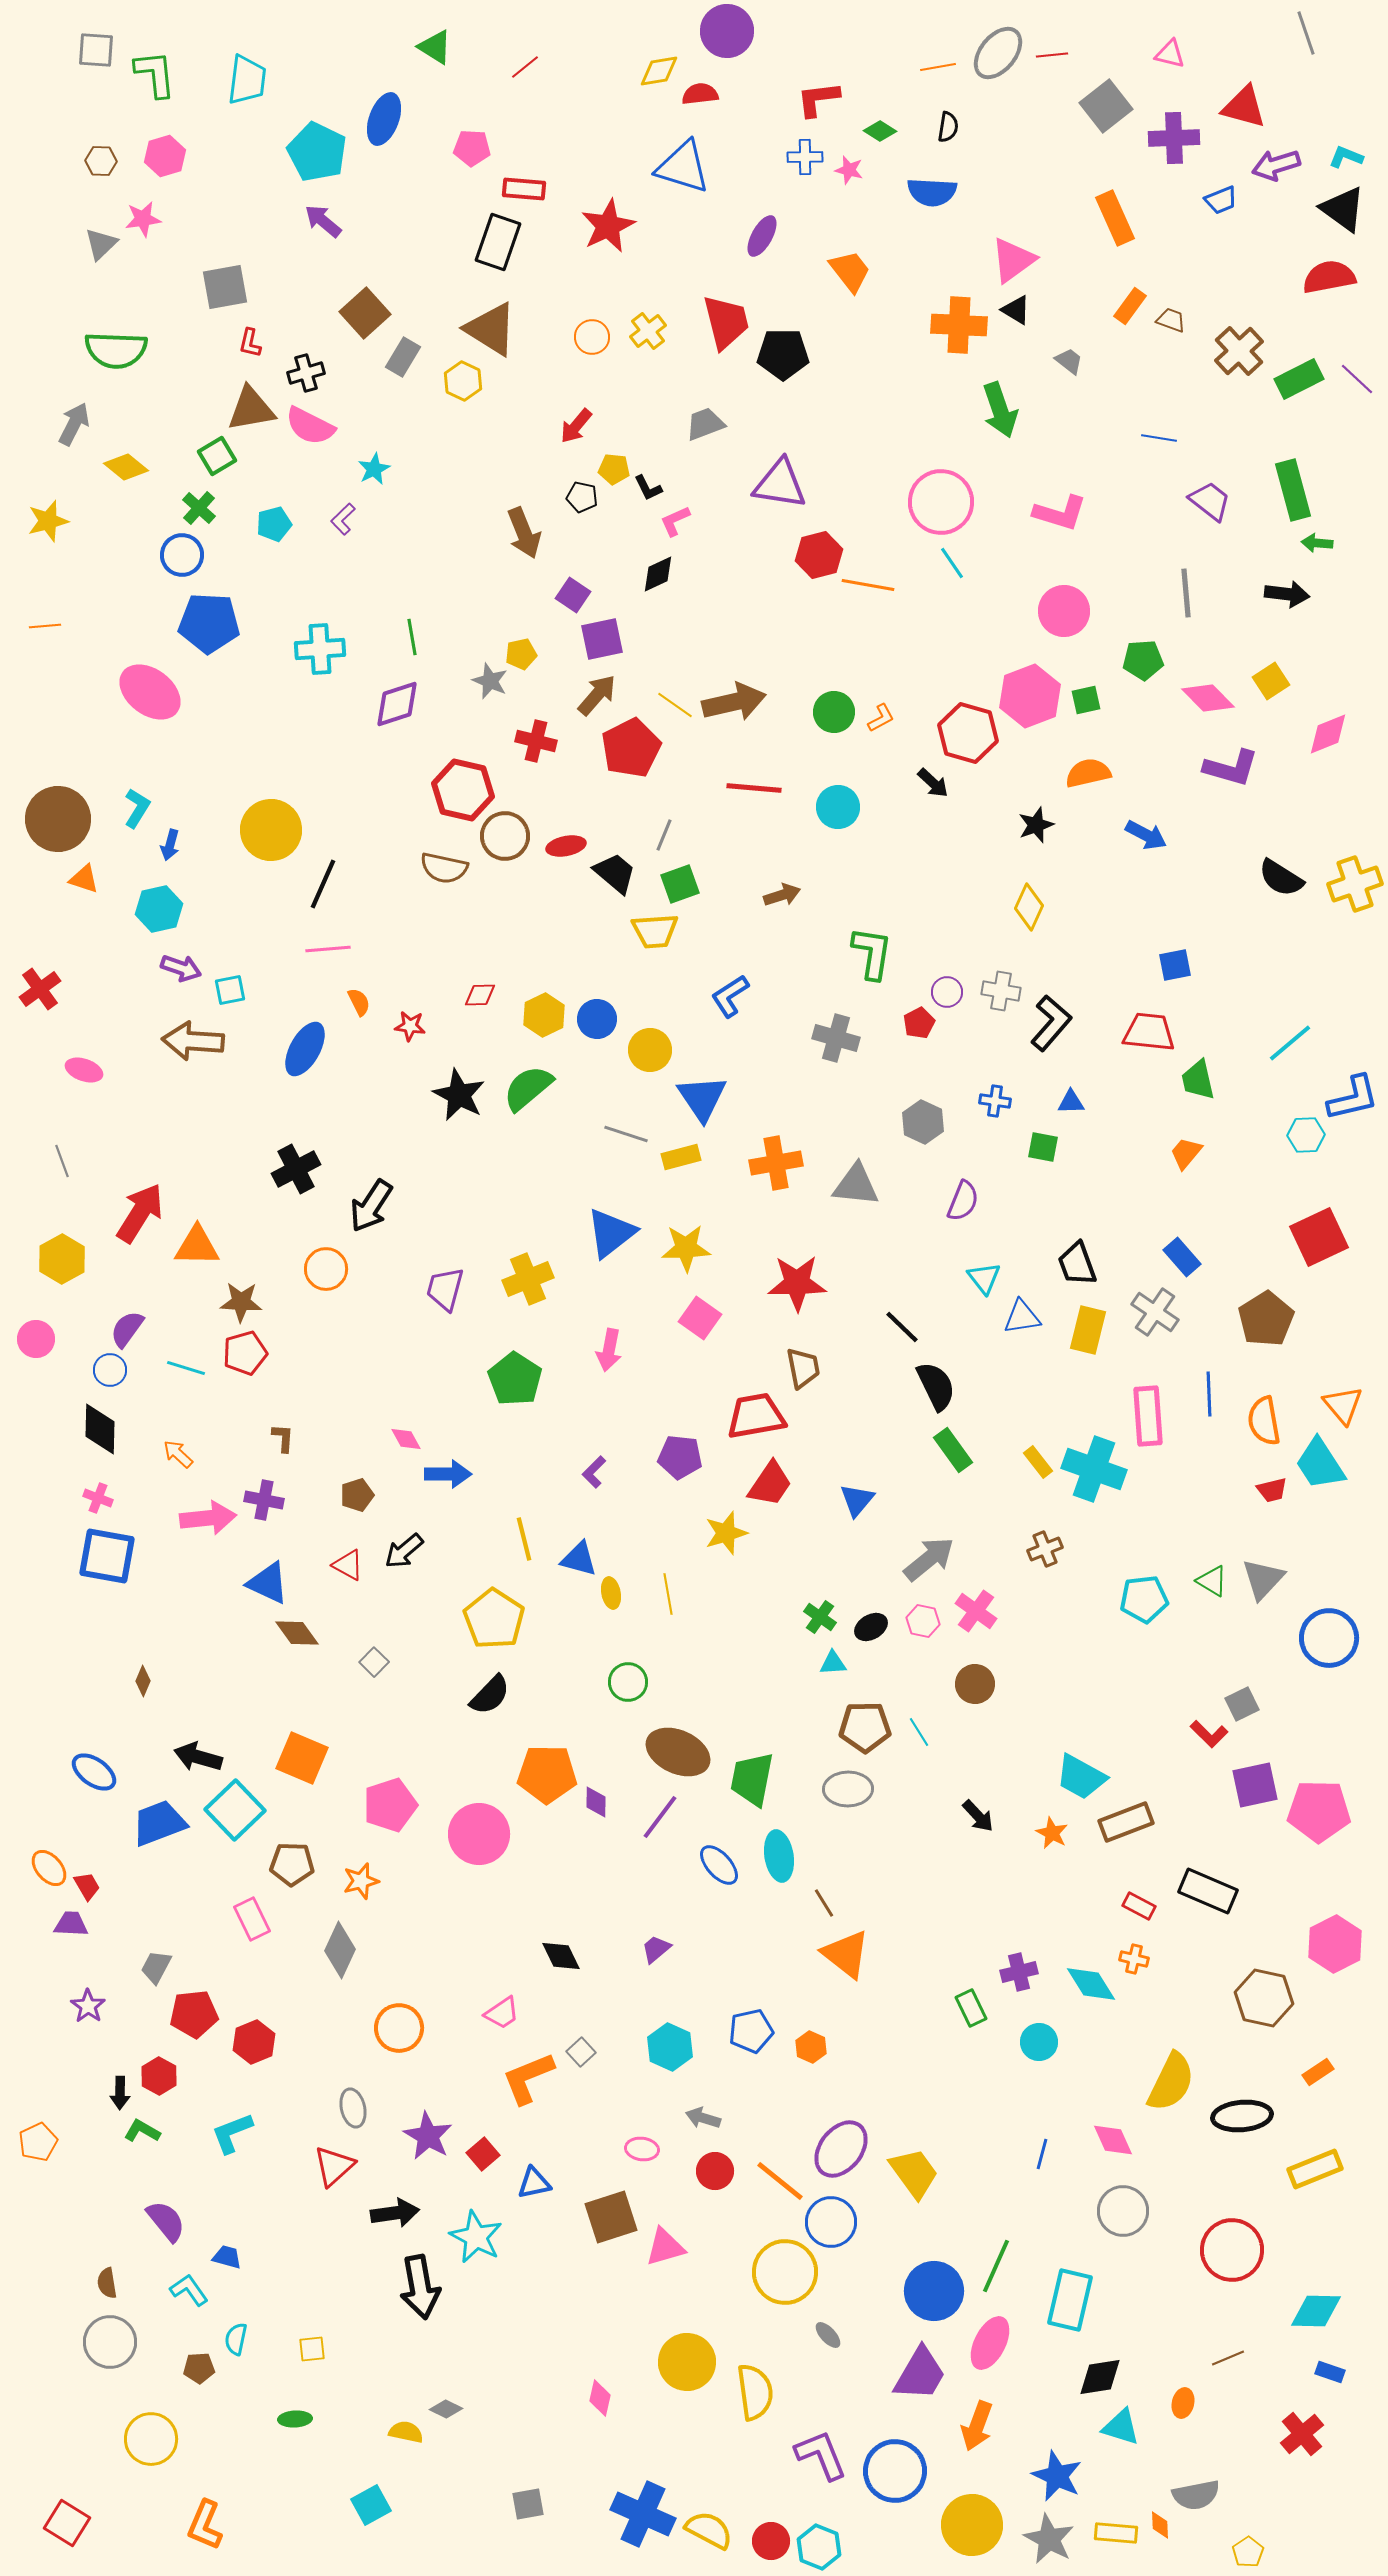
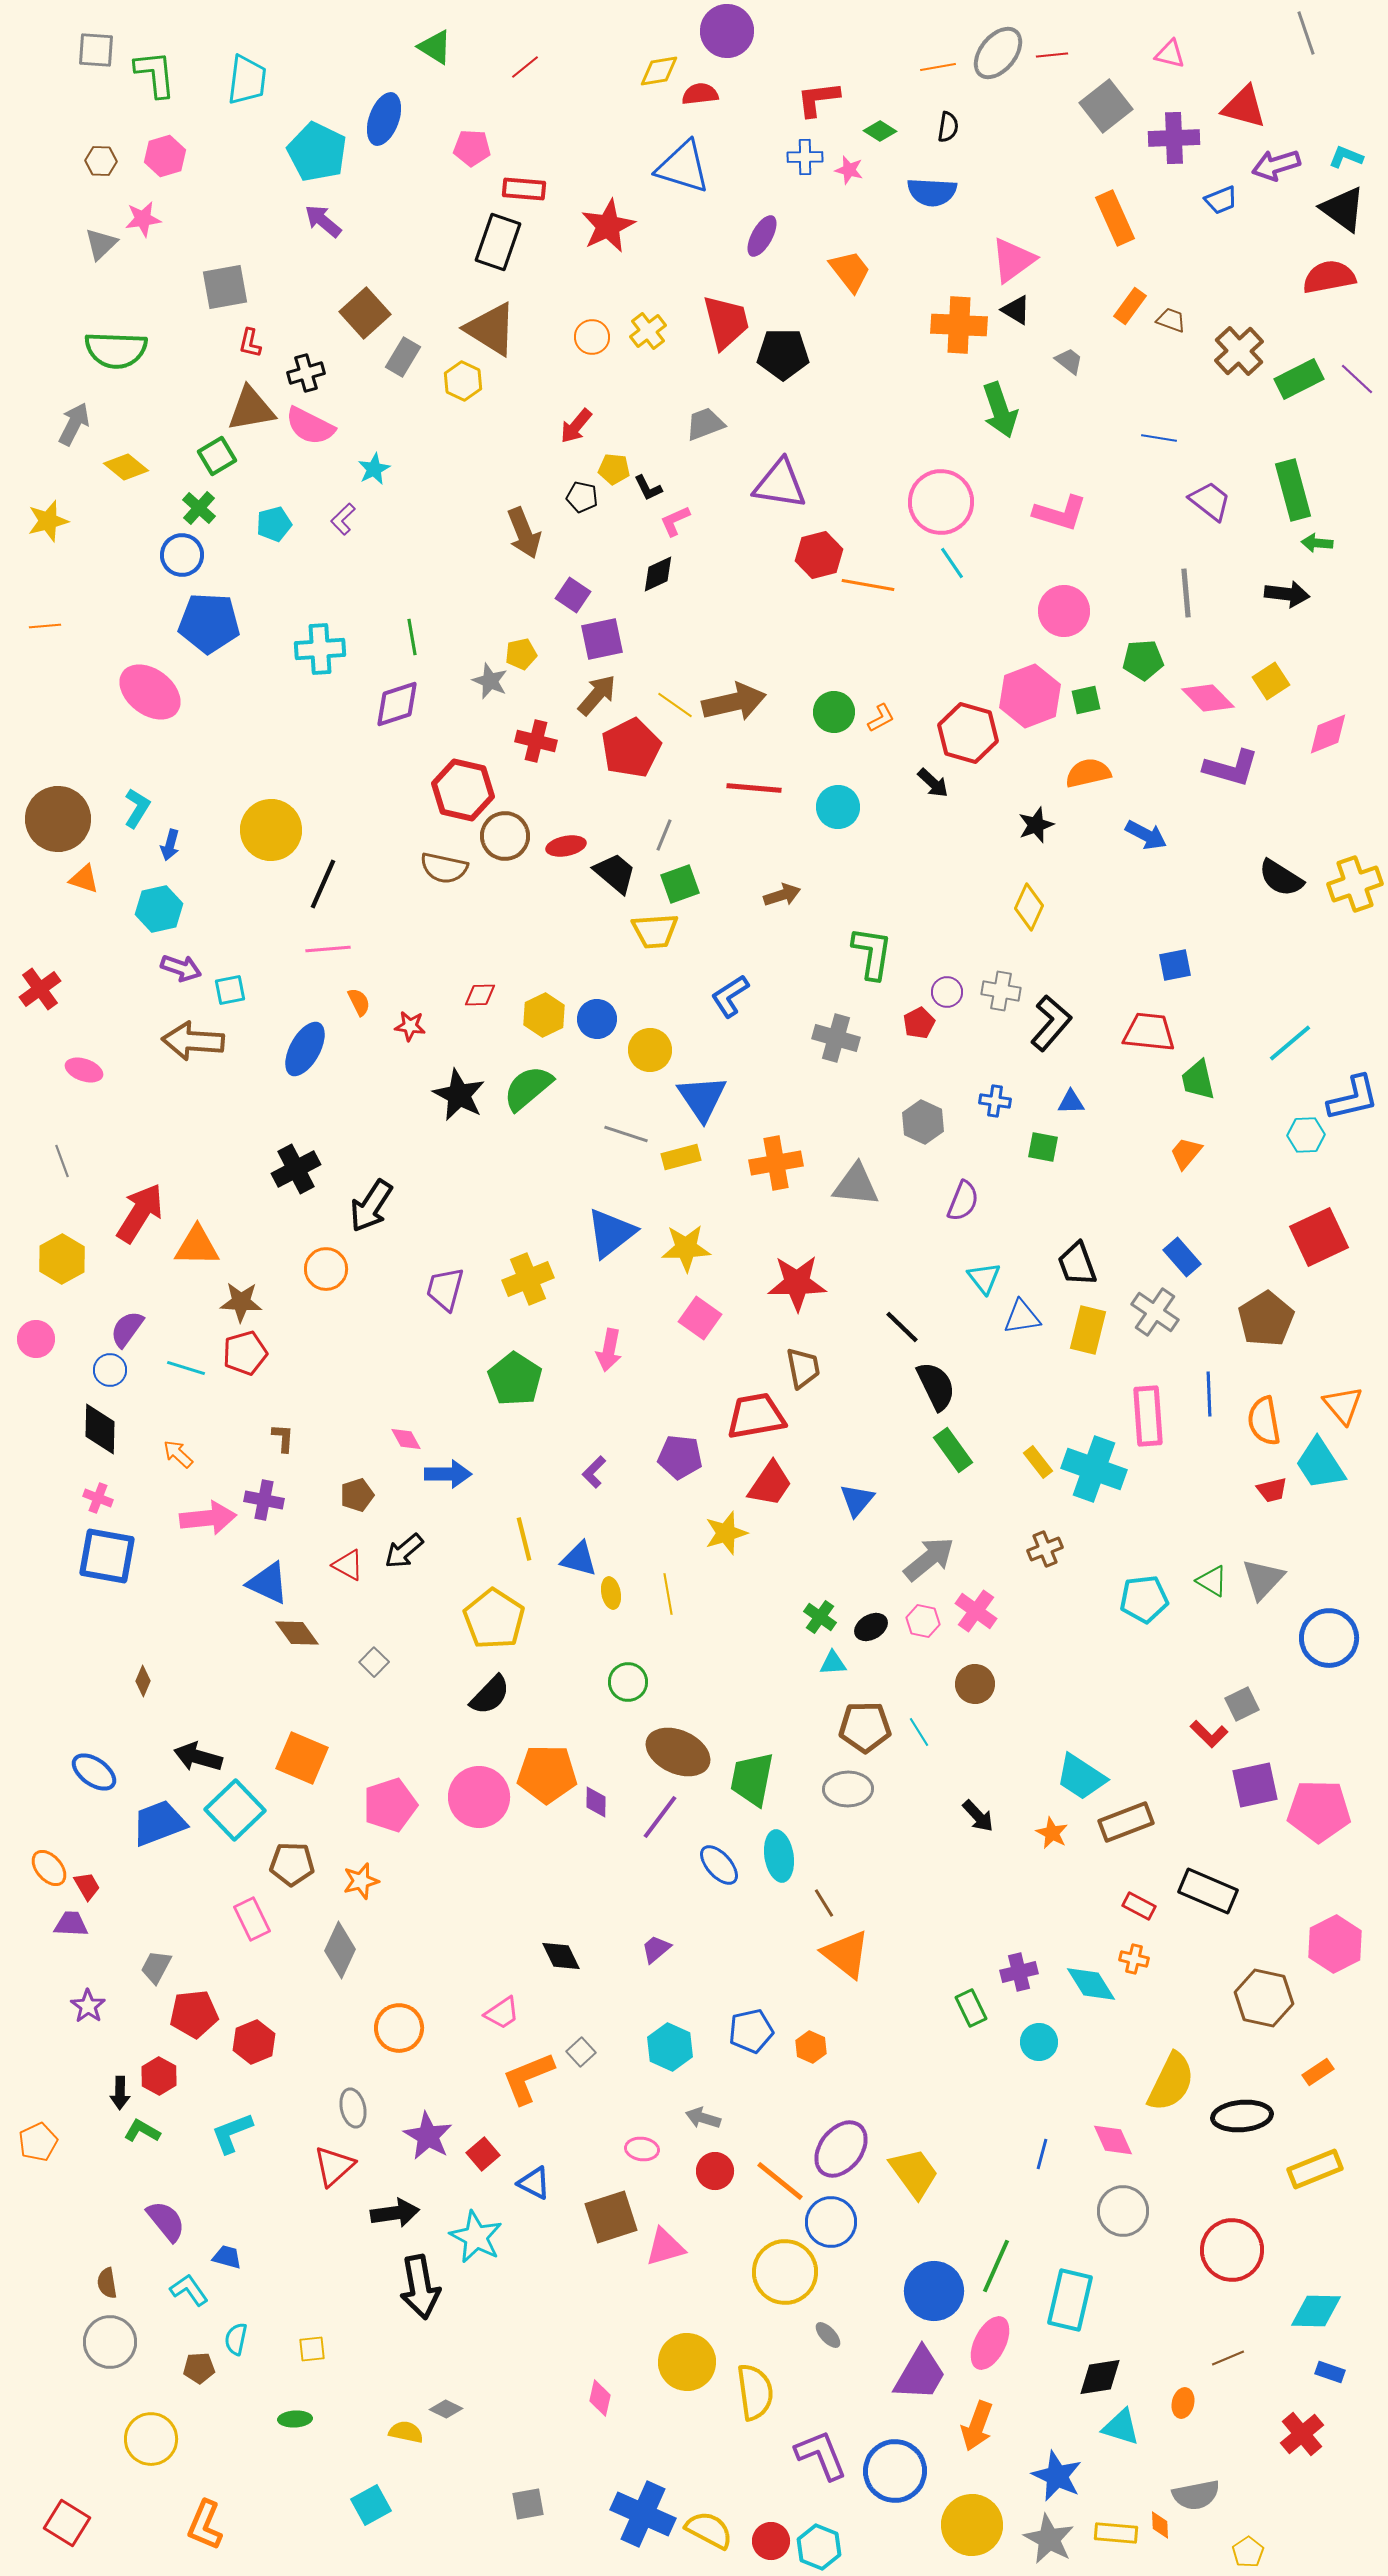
cyan trapezoid at (1081, 1777): rotated 4 degrees clockwise
pink circle at (479, 1834): moved 37 px up
blue triangle at (534, 2183): rotated 39 degrees clockwise
